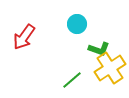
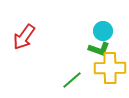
cyan circle: moved 26 px right, 7 px down
yellow cross: rotated 32 degrees clockwise
